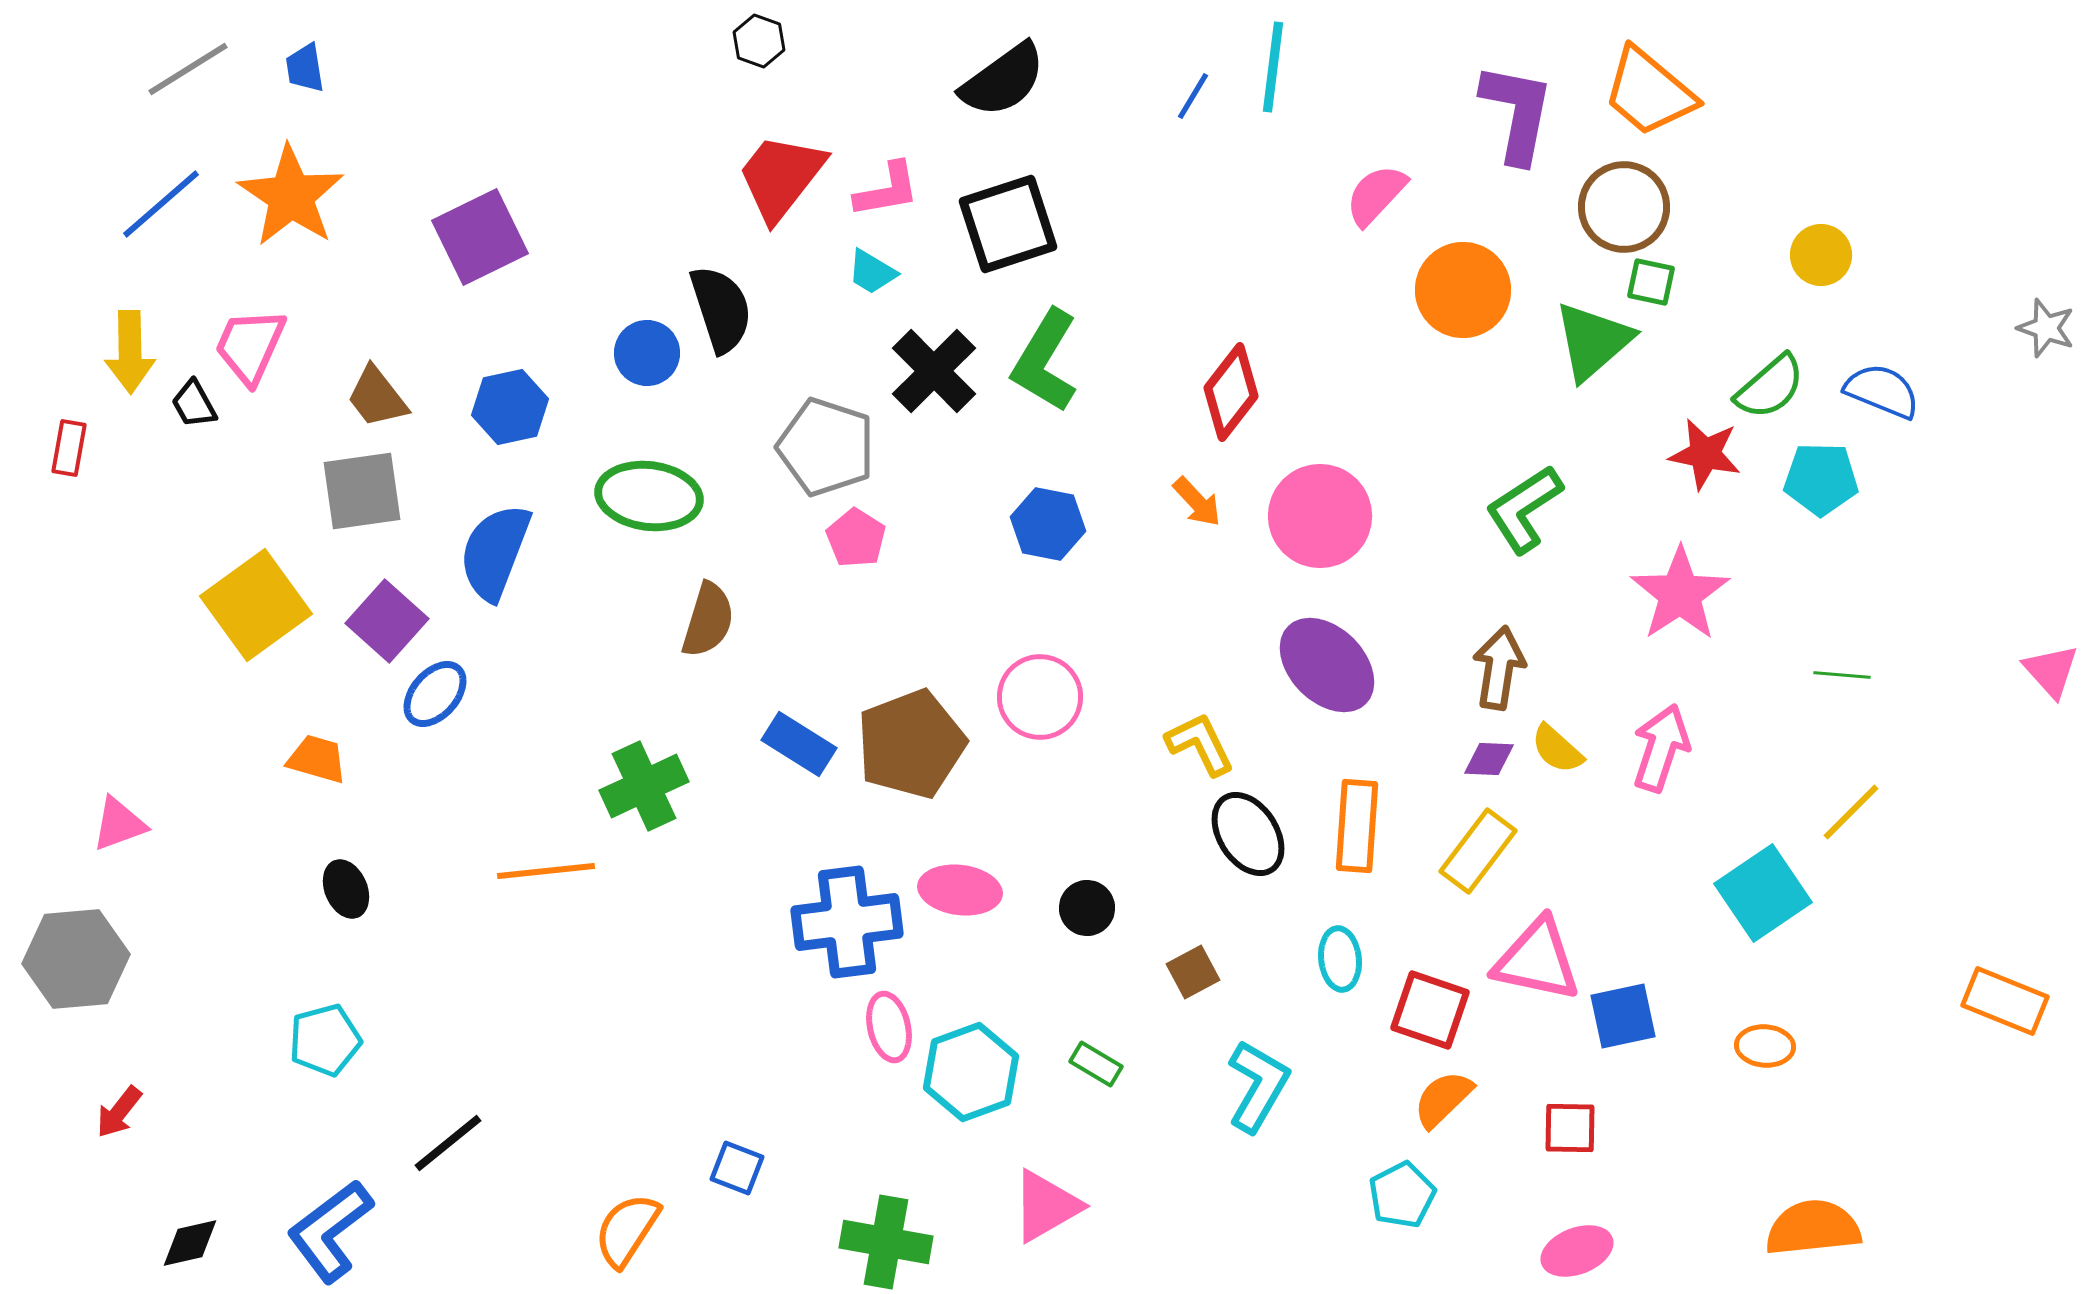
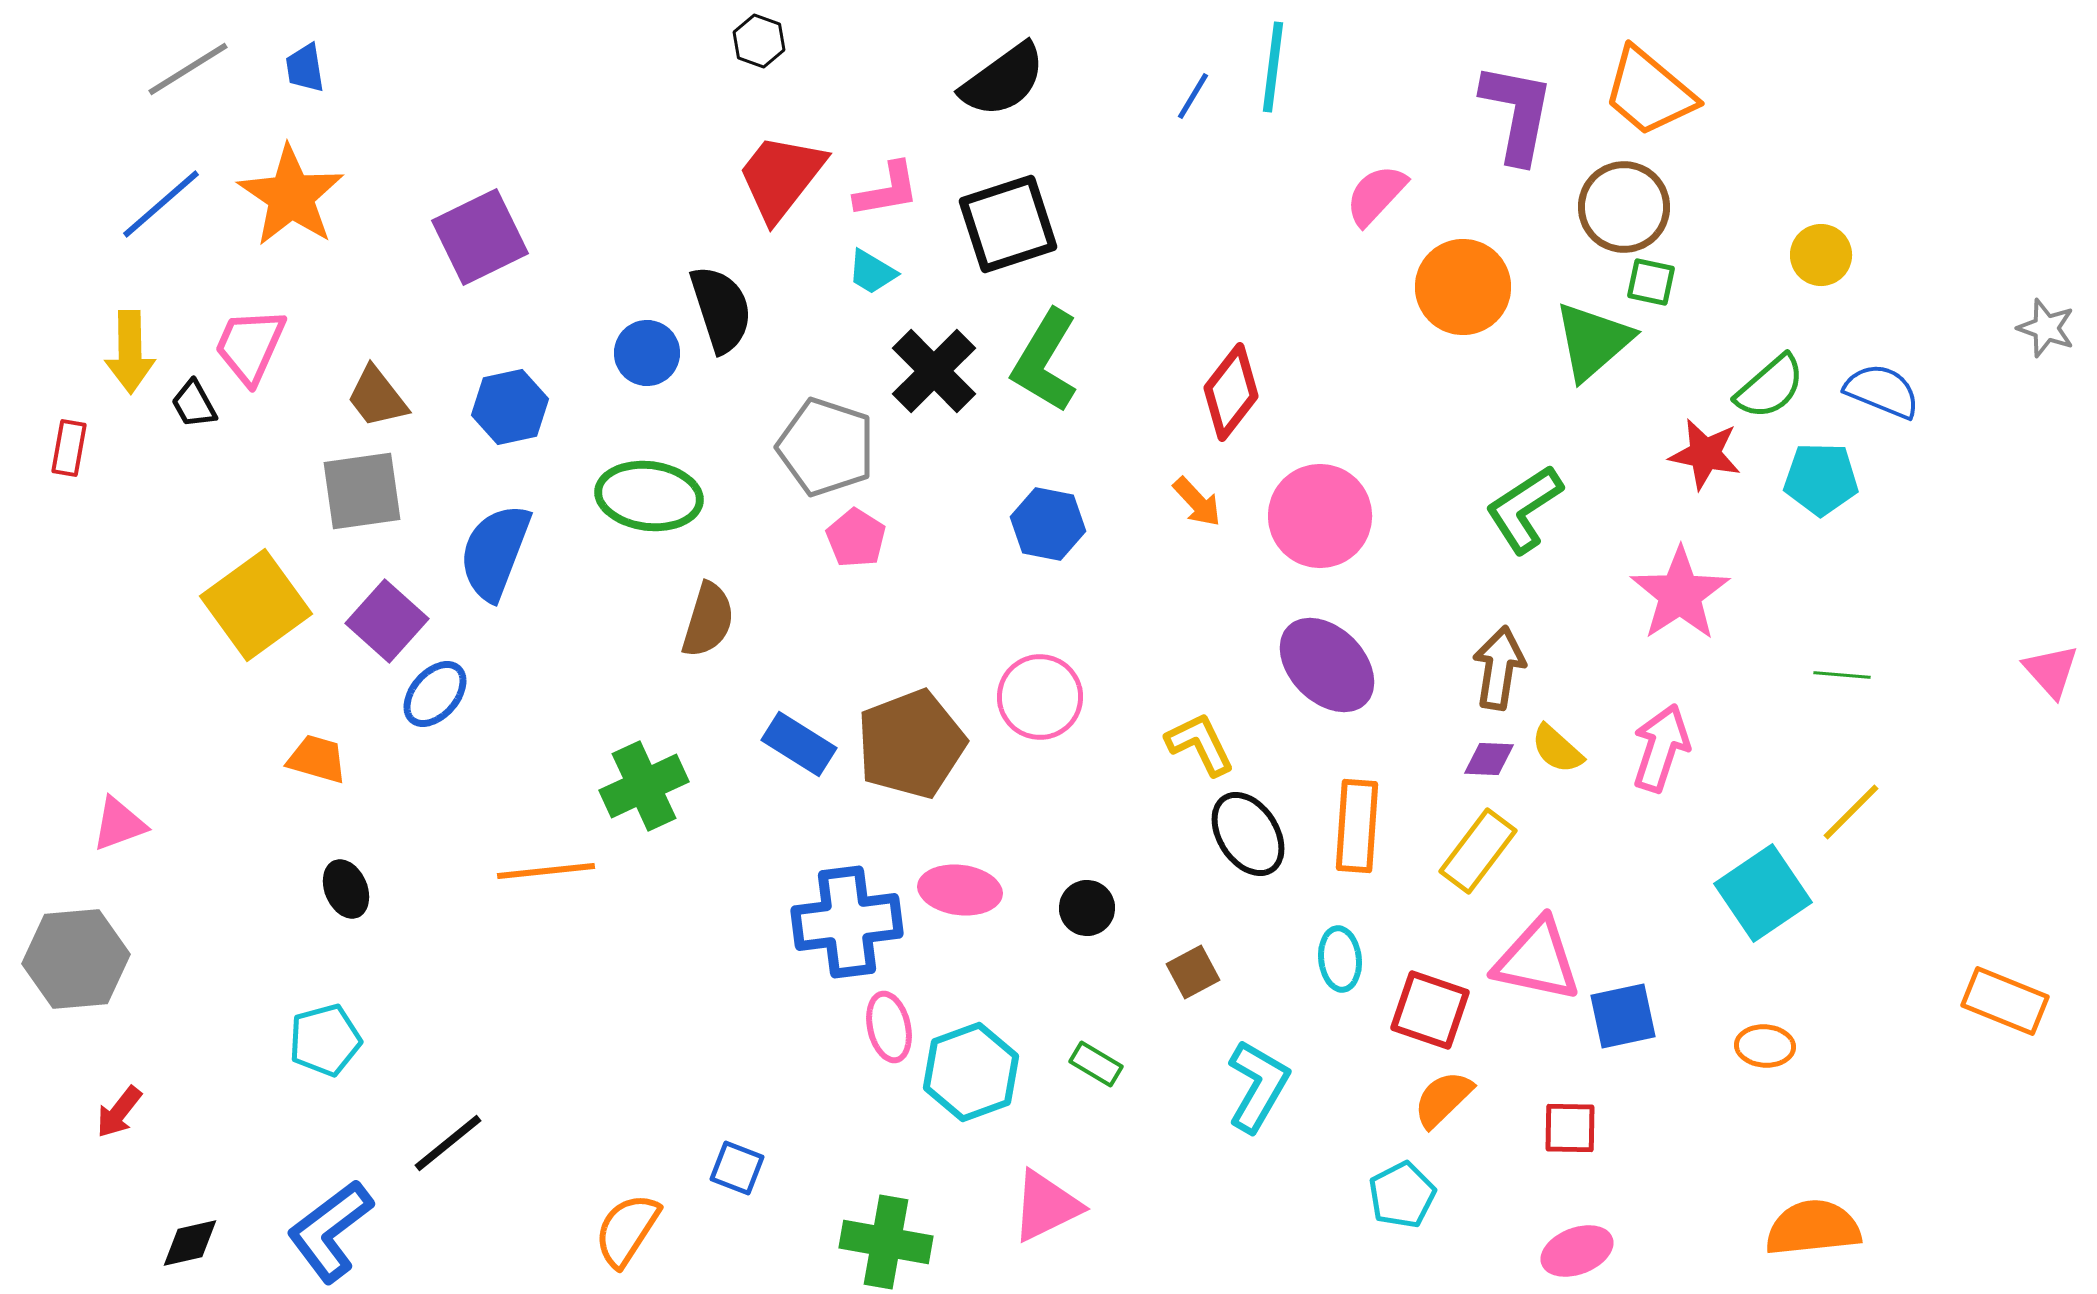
orange circle at (1463, 290): moved 3 px up
pink triangle at (1046, 1206): rotated 4 degrees clockwise
